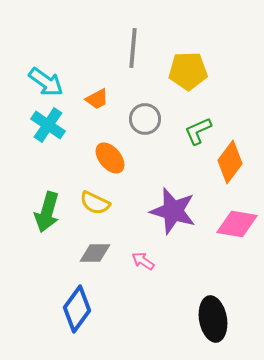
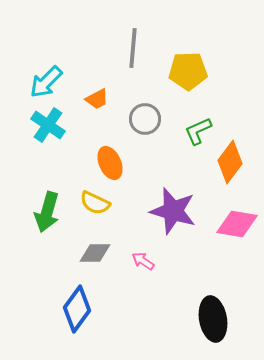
cyan arrow: rotated 99 degrees clockwise
orange ellipse: moved 5 px down; rotated 16 degrees clockwise
